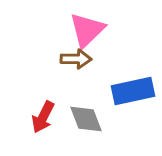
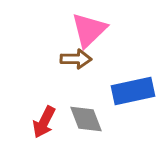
pink triangle: moved 2 px right
red arrow: moved 1 px right, 5 px down
